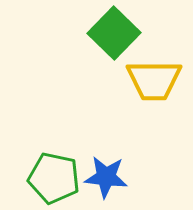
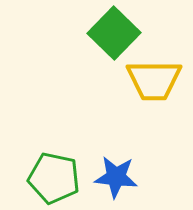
blue star: moved 10 px right
